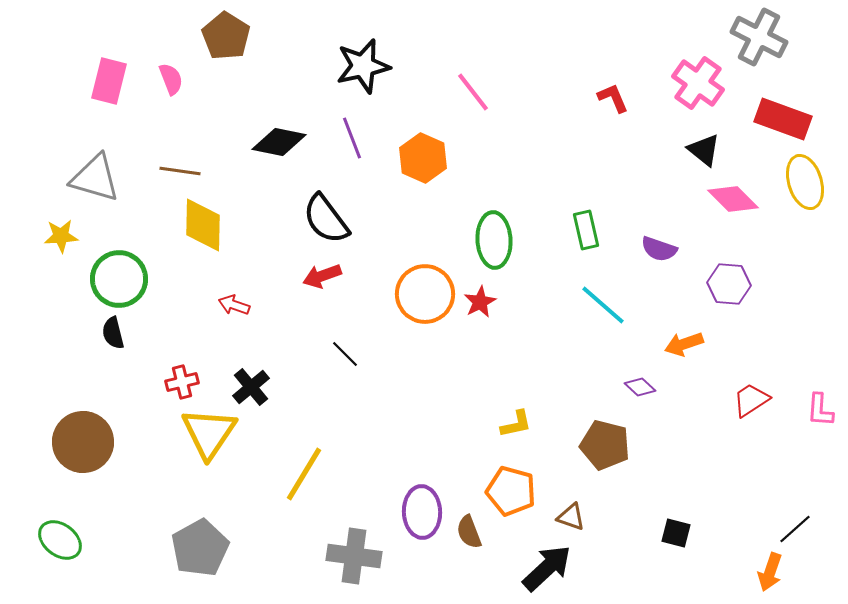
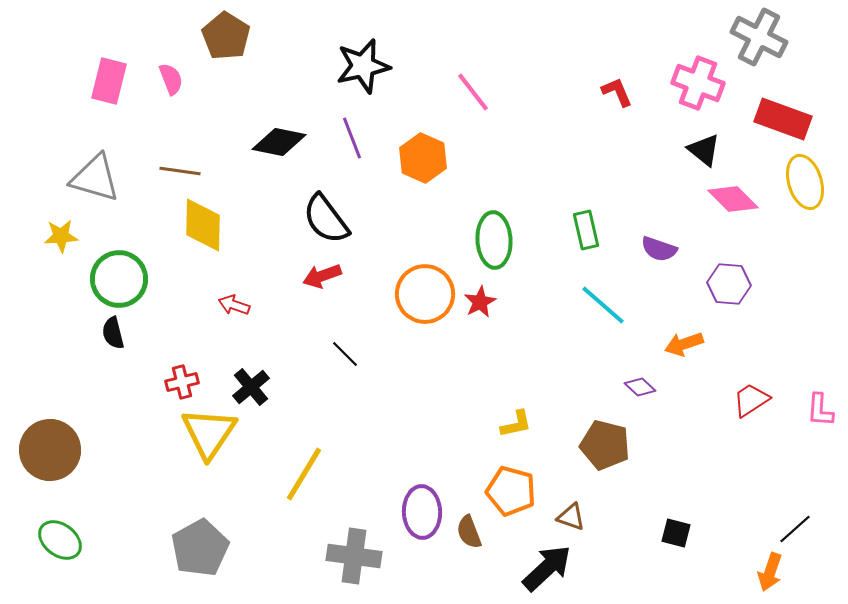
pink cross at (698, 83): rotated 15 degrees counterclockwise
red L-shape at (613, 98): moved 4 px right, 6 px up
brown circle at (83, 442): moved 33 px left, 8 px down
